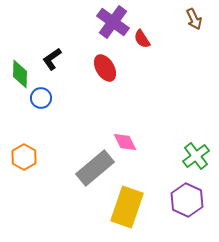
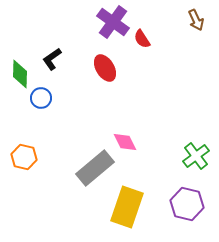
brown arrow: moved 2 px right, 1 px down
orange hexagon: rotated 15 degrees counterclockwise
purple hexagon: moved 4 px down; rotated 12 degrees counterclockwise
